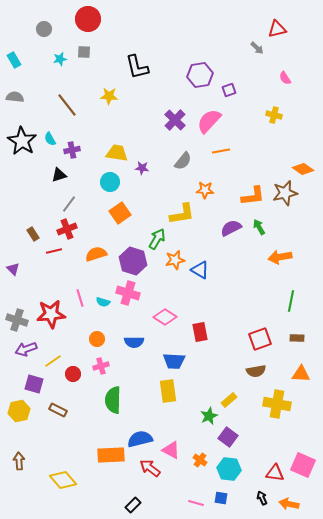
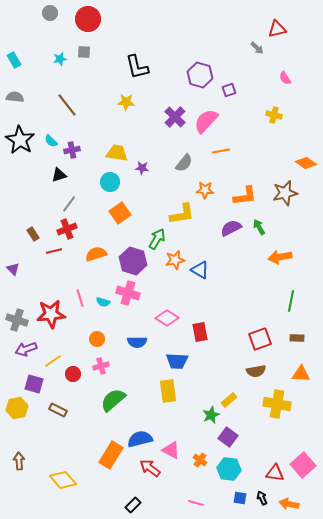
gray circle at (44, 29): moved 6 px right, 16 px up
purple hexagon at (200, 75): rotated 25 degrees clockwise
yellow star at (109, 96): moved 17 px right, 6 px down
purple cross at (175, 120): moved 3 px up
pink semicircle at (209, 121): moved 3 px left
cyan semicircle at (50, 139): moved 1 px right, 2 px down; rotated 16 degrees counterclockwise
black star at (22, 141): moved 2 px left, 1 px up
gray semicircle at (183, 161): moved 1 px right, 2 px down
orange diamond at (303, 169): moved 3 px right, 6 px up
orange L-shape at (253, 196): moved 8 px left
pink diamond at (165, 317): moved 2 px right, 1 px down
blue semicircle at (134, 342): moved 3 px right
blue trapezoid at (174, 361): moved 3 px right
green semicircle at (113, 400): rotated 48 degrees clockwise
yellow hexagon at (19, 411): moved 2 px left, 3 px up
green star at (209, 416): moved 2 px right, 1 px up
orange rectangle at (111, 455): rotated 56 degrees counterclockwise
pink square at (303, 465): rotated 25 degrees clockwise
blue square at (221, 498): moved 19 px right
